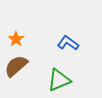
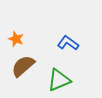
orange star: rotated 14 degrees counterclockwise
brown semicircle: moved 7 px right
